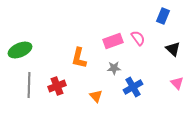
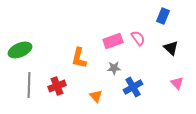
black triangle: moved 2 px left, 1 px up
